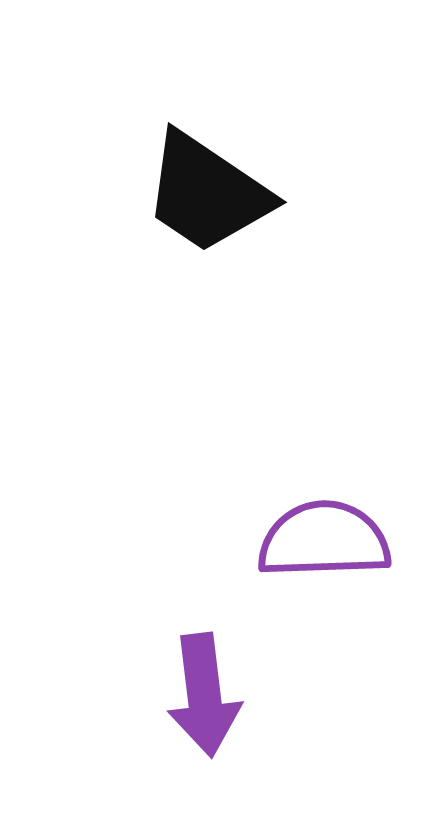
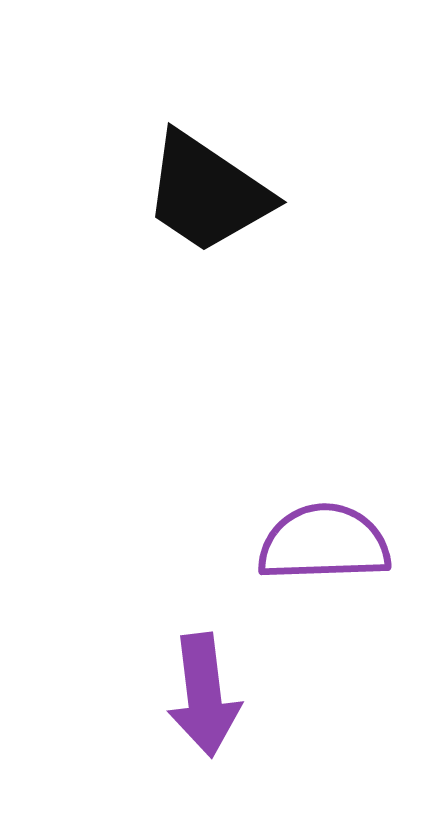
purple semicircle: moved 3 px down
